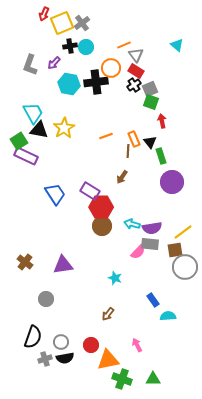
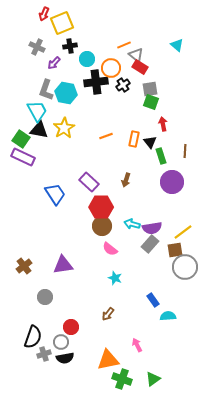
gray cross at (82, 23): moved 45 px left, 24 px down; rotated 28 degrees counterclockwise
cyan circle at (86, 47): moved 1 px right, 12 px down
gray triangle at (136, 55): rotated 14 degrees counterclockwise
gray L-shape at (30, 65): moved 16 px right, 25 px down
red rectangle at (136, 71): moved 4 px right, 4 px up
cyan hexagon at (69, 84): moved 3 px left, 9 px down
black cross at (134, 85): moved 11 px left
gray square at (150, 89): rotated 14 degrees clockwise
cyan trapezoid at (33, 113): moved 4 px right, 2 px up
red arrow at (162, 121): moved 1 px right, 3 px down
orange rectangle at (134, 139): rotated 35 degrees clockwise
green square at (19, 141): moved 2 px right, 2 px up; rotated 24 degrees counterclockwise
brown line at (128, 151): moved 57 px right
purple rectangle at (26, 156): moved 3 px left, 1 px down
brown arrow at (122, 177): moved 4 px right, 3 px down; rotated 16 degrees counterclockwise
purple rectangle at (90, 191): moved 1 px left, 9 px up; rotated 12 degrees clockwise
gray rectangle at (150, 244): rotated 54 degrees counterclockwise
pink semicircle at (138, 252): moved 28 px left, 3 px up; rotated 84 degrees clockwise
brown cross at (25, 262): moved 1 px left, 4 px down; rotated 14 degrees clockwise
gray circle at (46, 299): moved 1 px left, 2 px up
red circle at (91, 345): moved 20 px left, 18 px up
gray cross at (45, 359): moved 1 px left, 5 px up
green triangle at (153, 379): rotated 35 degrees counterclockwise
